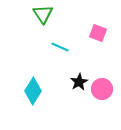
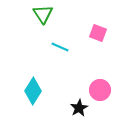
black star: moved 26 px down
pink circle: moved 2 px left, 1 px down
